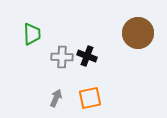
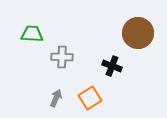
green trapezoid: rotated 85 degrees counterclockwise
black cross: moved 25 px right, 10 px down
orange square: rotated 20 degrees counterclockwise
